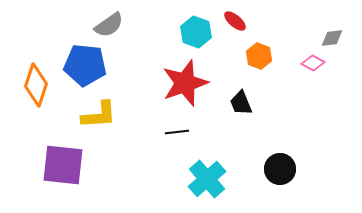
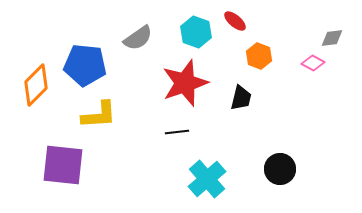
gray semicircle: moved 29 px right, 13 px down
orange diamond: rotated 27 degrees clockwise
black trapezoid: moved 5 px up; rotated 144 degrees counterclockwise
